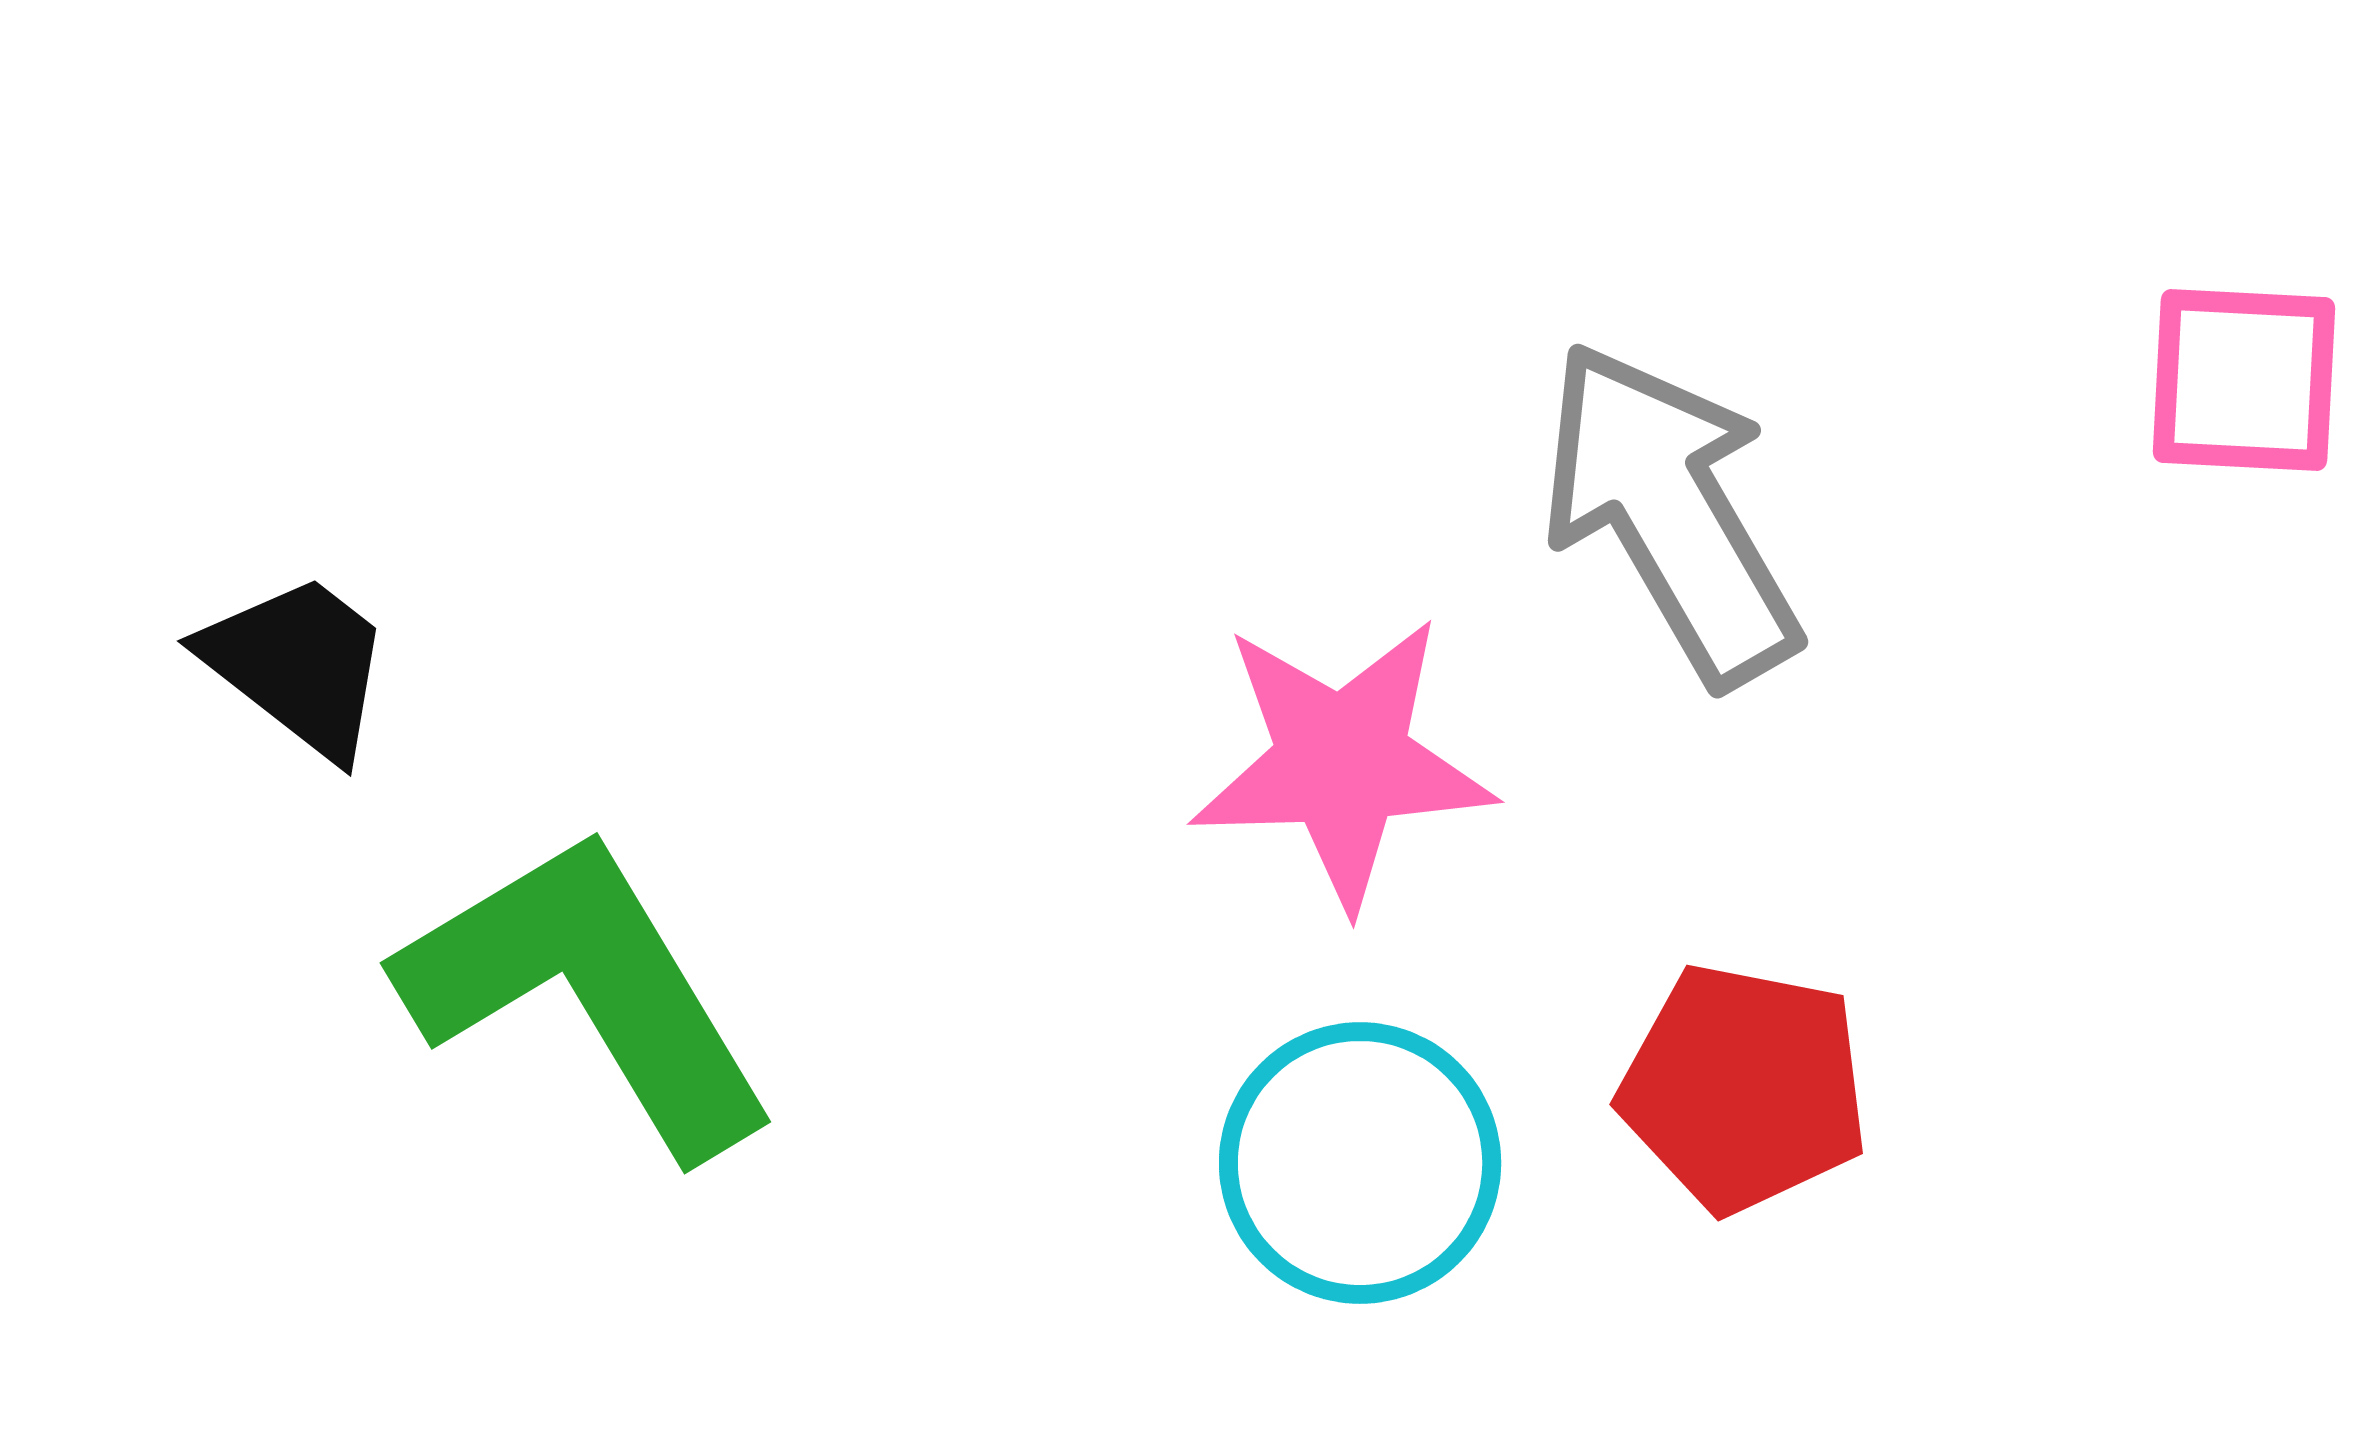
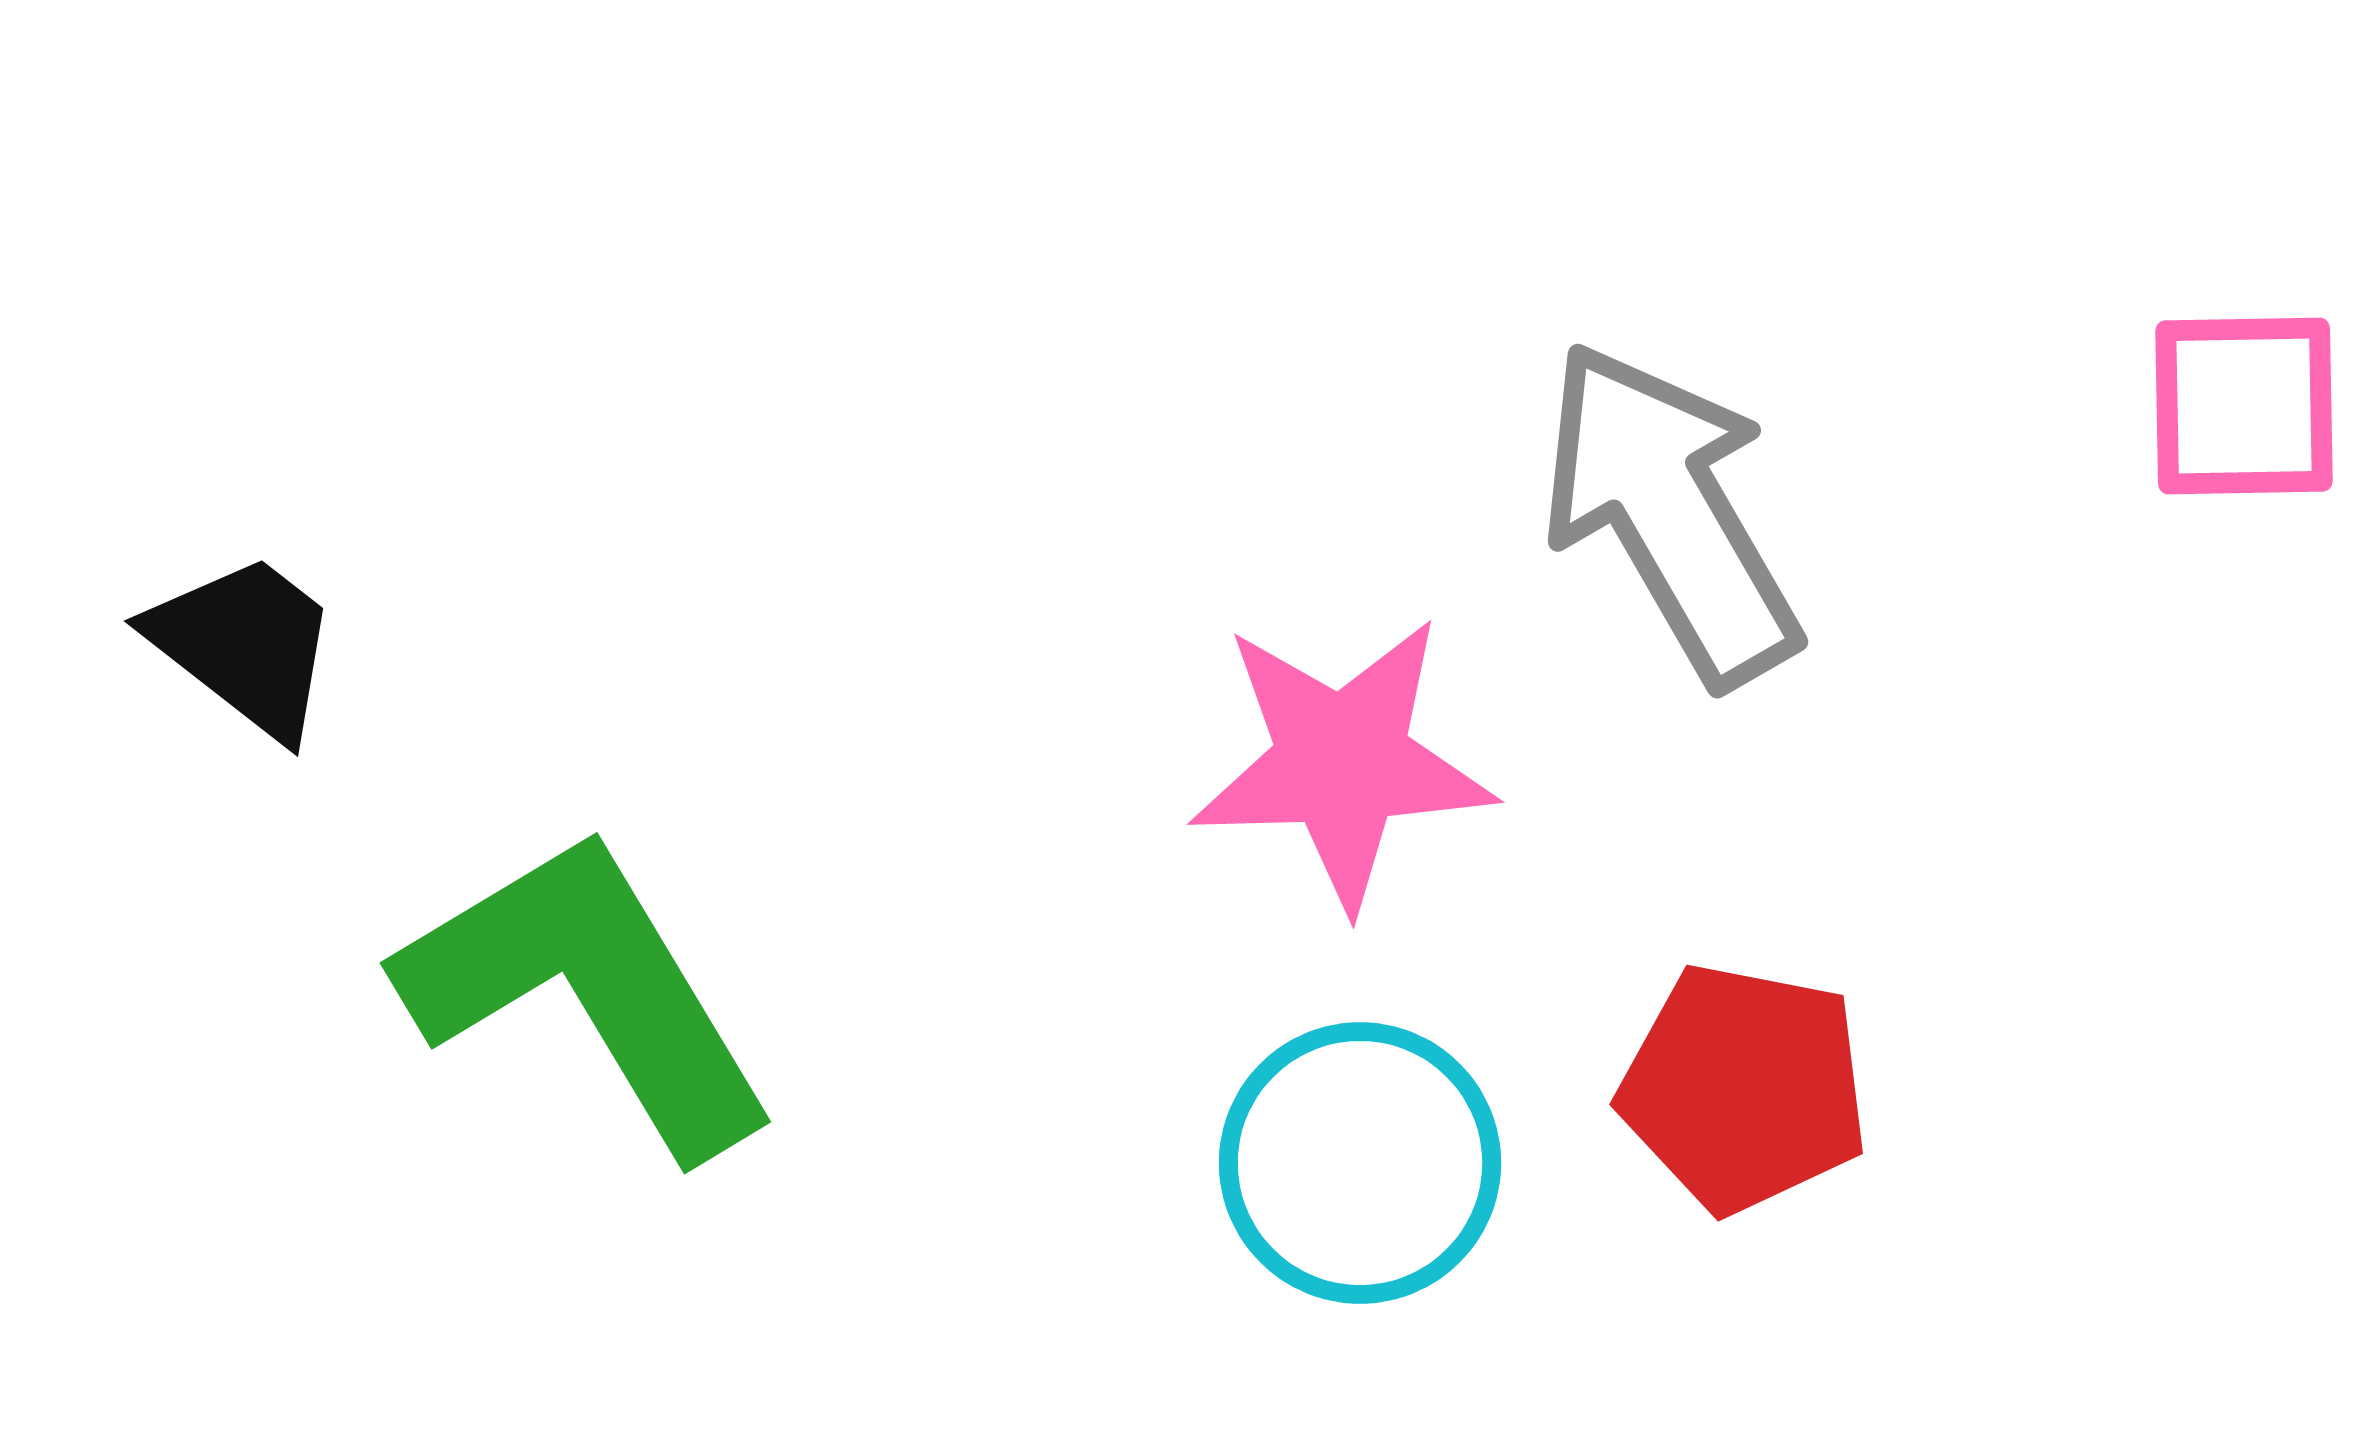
pink square: moved 26 px down; rotated 4 degrees counterclockwise
black trapezoid: moved 53 px left, 20 px up
